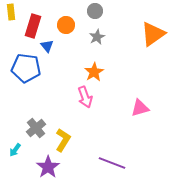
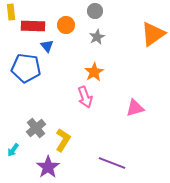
red rectangle: rotated 75 degrees clockwise
pink triangle: moved 5 px left
cyan arrow: moved 2 px left
